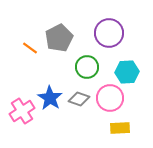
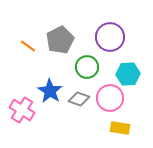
purple circle: moved 1 px right, 4 px down
gray pentagon: moved 1 px right, 2 px down
orange line: moved 2 px left, 2 px up
cyan hexagon: moved 1 px right, 2 px down
blue star: moved 7 px up
pink cross: moved 1 px up; rotated 25 degrees counterclockwise
yellow rectangle: rotated 12 degrees clockwise
